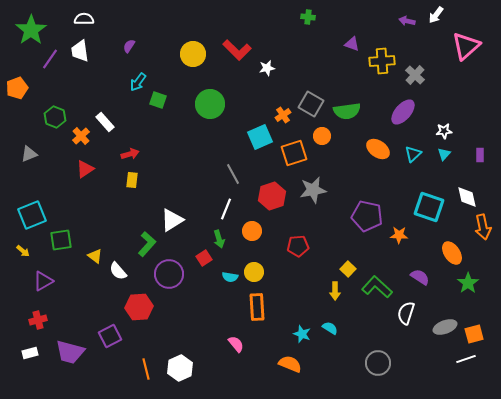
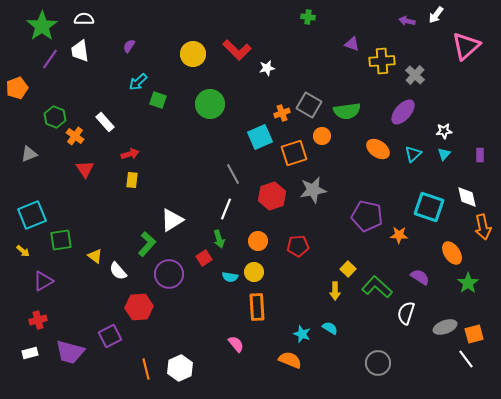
green star at (31, 30): moved 11 px right, 4 px up
cyan arrow at (138, 82): rotated 12 degrees clockwise
gray square at (311, 104): moved 2 px left, 1 px down
orange cross at (283, 115): moved 1 px left, 2 px up; rotated 14 degrees clockwise
orange cross at (81, 136): moved 6 px left; rotated 12 degrees counterclockwise
red triangle at (85, 169): rotated 30 degrees counterclockwise
orange circle at (252, 231): moved 6 px right, 10 px down
white line at (466, 359): rotated 72 degrees clockwise
orange semicircle at (290, 364): moved 4 px up
